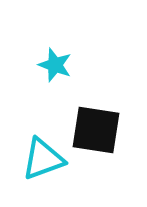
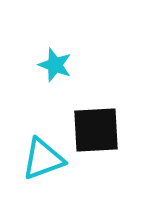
black square: rotated 12 degrees counterclockwise
